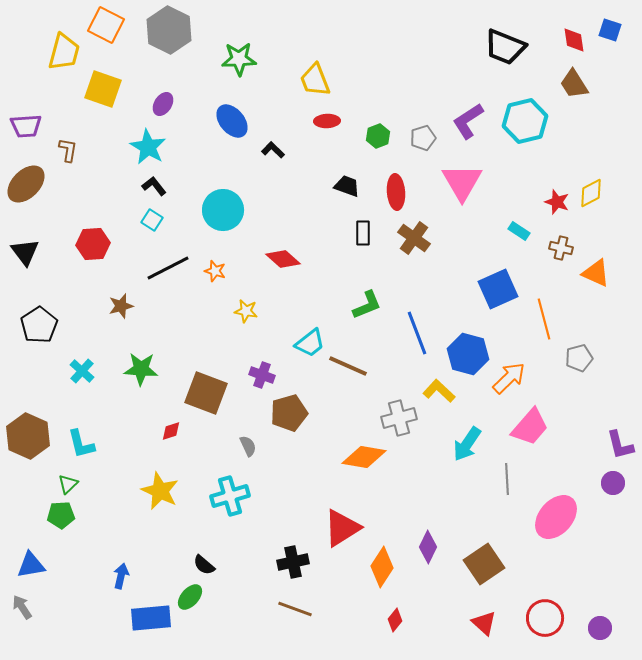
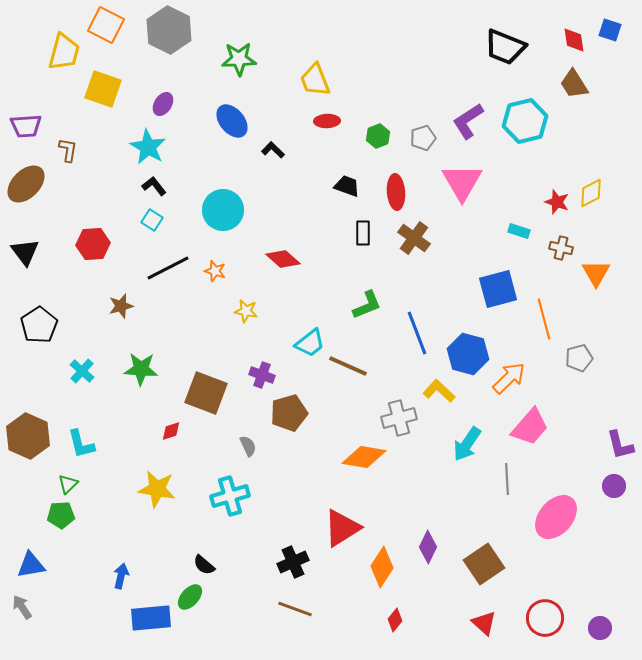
cyan rectangle at (519, 231): rotated 15 degrees counterclockwise
orange triangle at (596, 273): rotated 36 degrees clockwise
blue square at (498, 289): rotated 9 degrees clockwise
purple circle at (613, 483): moved 1 px right, 3 px down
yellow star at (160, 491): moved 3 px left, 2 px up; rotated 15 degrees counterclockwise
black cross at (293, 562): rotated 12 degrees counterclockwise
